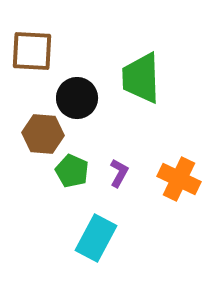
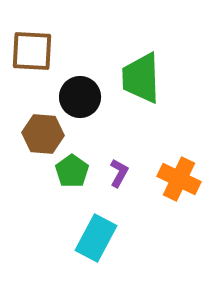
black circle: moved 3 px right, 1 px up
green pentagon: rotated 12 degrees clockwise
